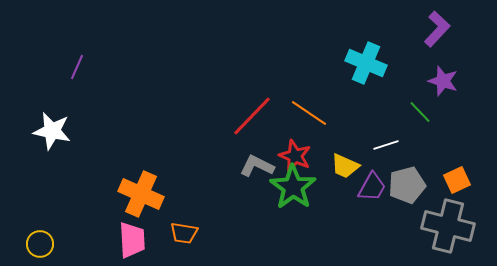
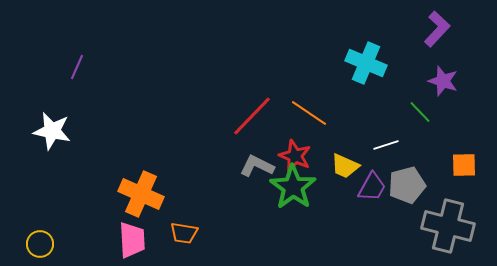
orange square: moved 7 px right, 15 px up; rotated 24 degrees clockwise
